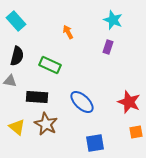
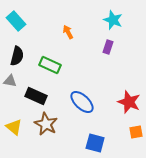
black rectangle: moved 1 px left, 1 px up; rotated 20 degrees clockwise
yellow triangle: moved 3 px left
blue square: rotated 24 degrees clockwise
